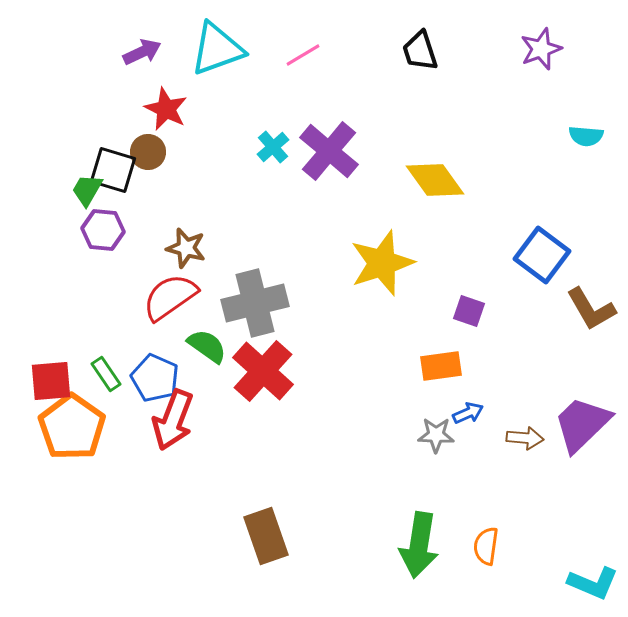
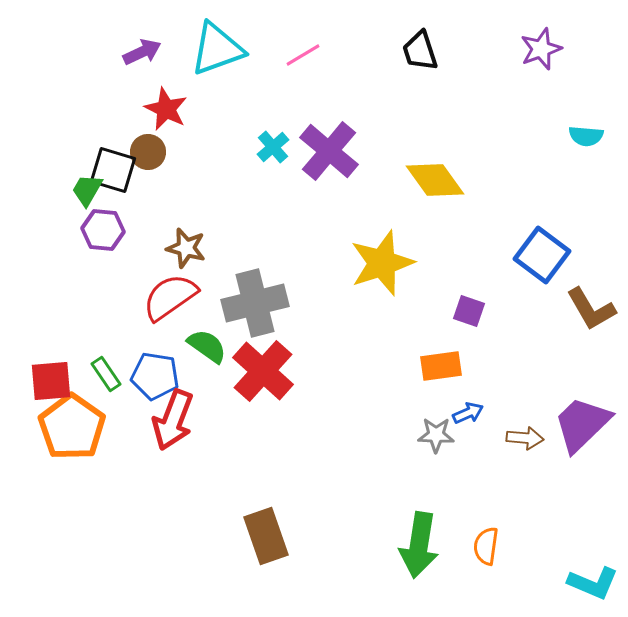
blue pentagon: moved 2 px up; rotated 15 degrees counterclockwise
